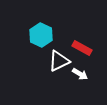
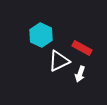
white arrow: rotated 77 degrees clockwise
